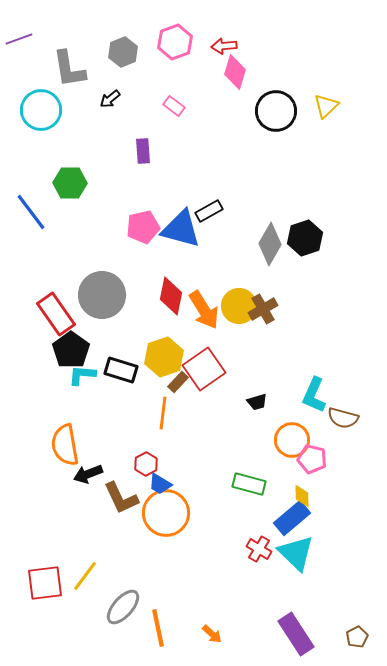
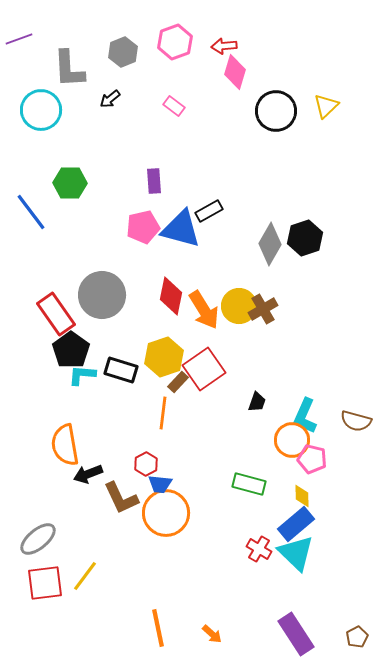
gray L-shape at (69, 69): rotated 6 degrees clockwise
purple rectangle at (143, 151): moved 11 px right, 30 px down
cyan L-shape at (314, 395): moved 9 px left, 21 px down
black trapezoid at (257, 402): rotated 55 degrees counterclockwise
brown semicircle at (343, 418): moved 13 px right, 3 px down
blue trapezoid at (160, 484): rotated 25 degrees counterclockwise
blue rectangle at (292, 518): moved 4 px right, 6 px down
gray ellipse at (123, 607): moved 85 px left, 68 px up; rotated 9 degrees clockwise
